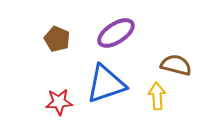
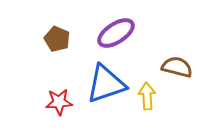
brown semicircle: moved 1 px right, 2 px down
yellow arrow: moved 10 px left
